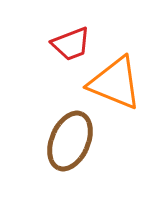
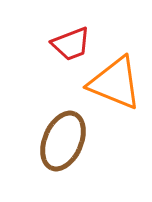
brown ellipse: moved 7 px left
